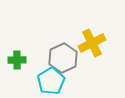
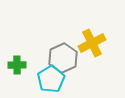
green cross: moved 5 px down
cyan pentagon: moved 2 px up
